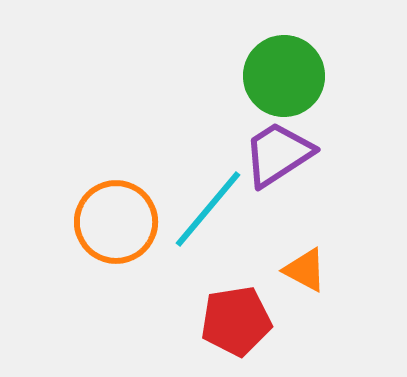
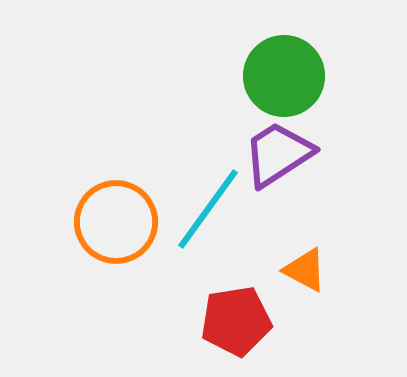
cyan line: rotated 4 degrees counterclockwise
